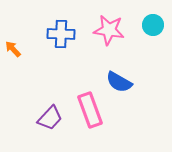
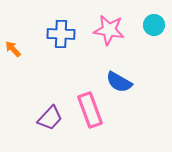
cyan circle: moved 1 px right
